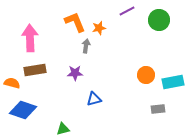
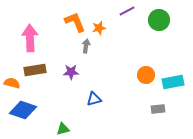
purple star: moved 4 px left, 1 px up
